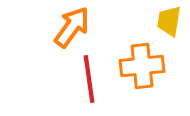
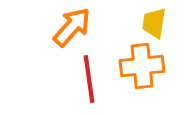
yellow trapezoid: moved 15 px left, 2 px down
orange arrow: rotated 6 degrees clockwise
